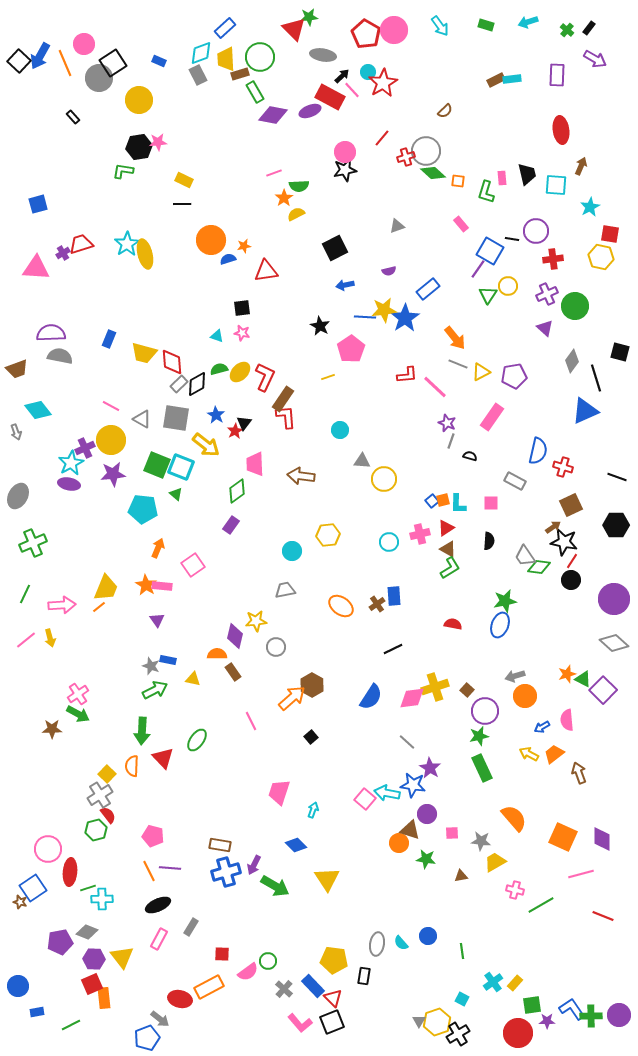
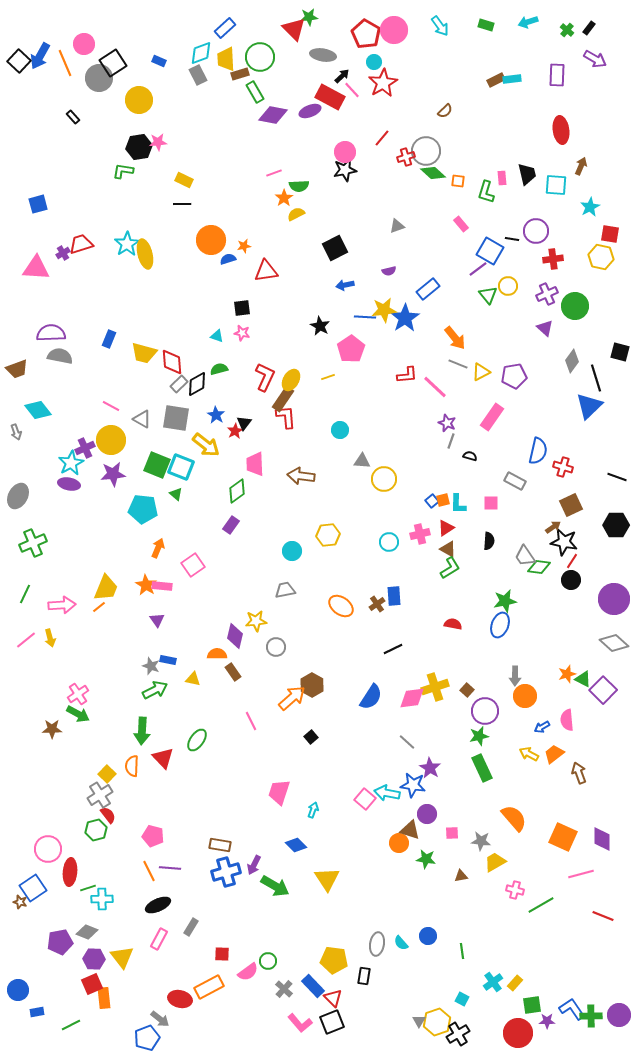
cyan circle at (368, 72): moved 6 px right, 10 px up
purple line at (478, 269): rotated 18 degrees clockwise
green triangle at (488, 295): rotated 12 degrees counterclockwise
yellow ellipse at (240, 372): moved 51 px right, 8 px down; rotated 15 degrees counterclockwise
blue triangle at (585, 411): moved 4 px right, 5 px up; rotated 20 degrees counterclockwise
gray arrow at (515, 676): rotated 72 degrees counterclockwise
blue circle at (18, 986): moved 4 px down
